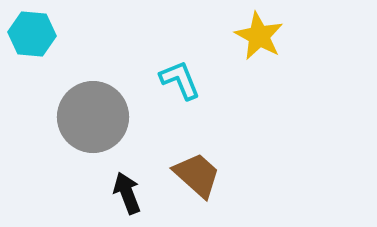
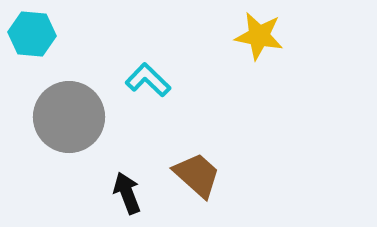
yellow star: rotated 18 degrees counterclockwise
cyan L-shape: moved 32 px left; rotated 24 degrees counterclockwise
gray circle: moved 24 px left
